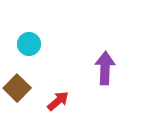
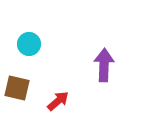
purple arrow: moved 1 px left, 3 px up
brown square: rotated 32 degrees counterclockwise
